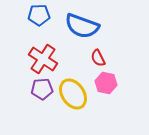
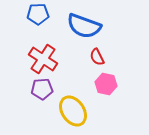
blue pentagon: moved 1 px left, 1 px up
blue semicircle: moved 2 px right
red semicircle: moved 1 px left, 1 px up
pink hexagon: moved 1 px down
yellow ellipse: moved 17 px down
